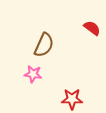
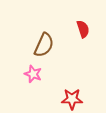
red semicircle: moved 9 px left, 1 px down; rotated 36 degrees clockwise
pink star: rotated 12 degrees clockwise
